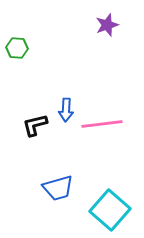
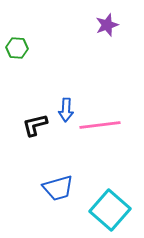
pink line: moved 2 px left, 1 px down
